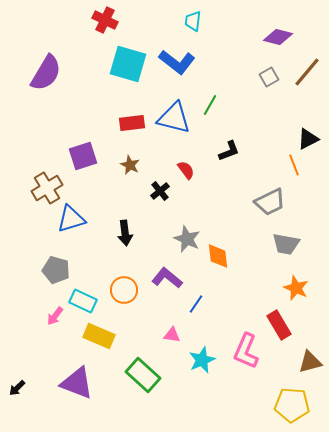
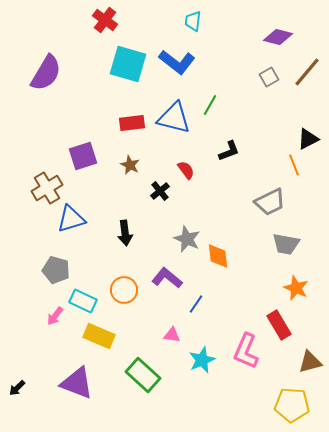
red cross at (105, 20): rotated 10 degrees clockwise
